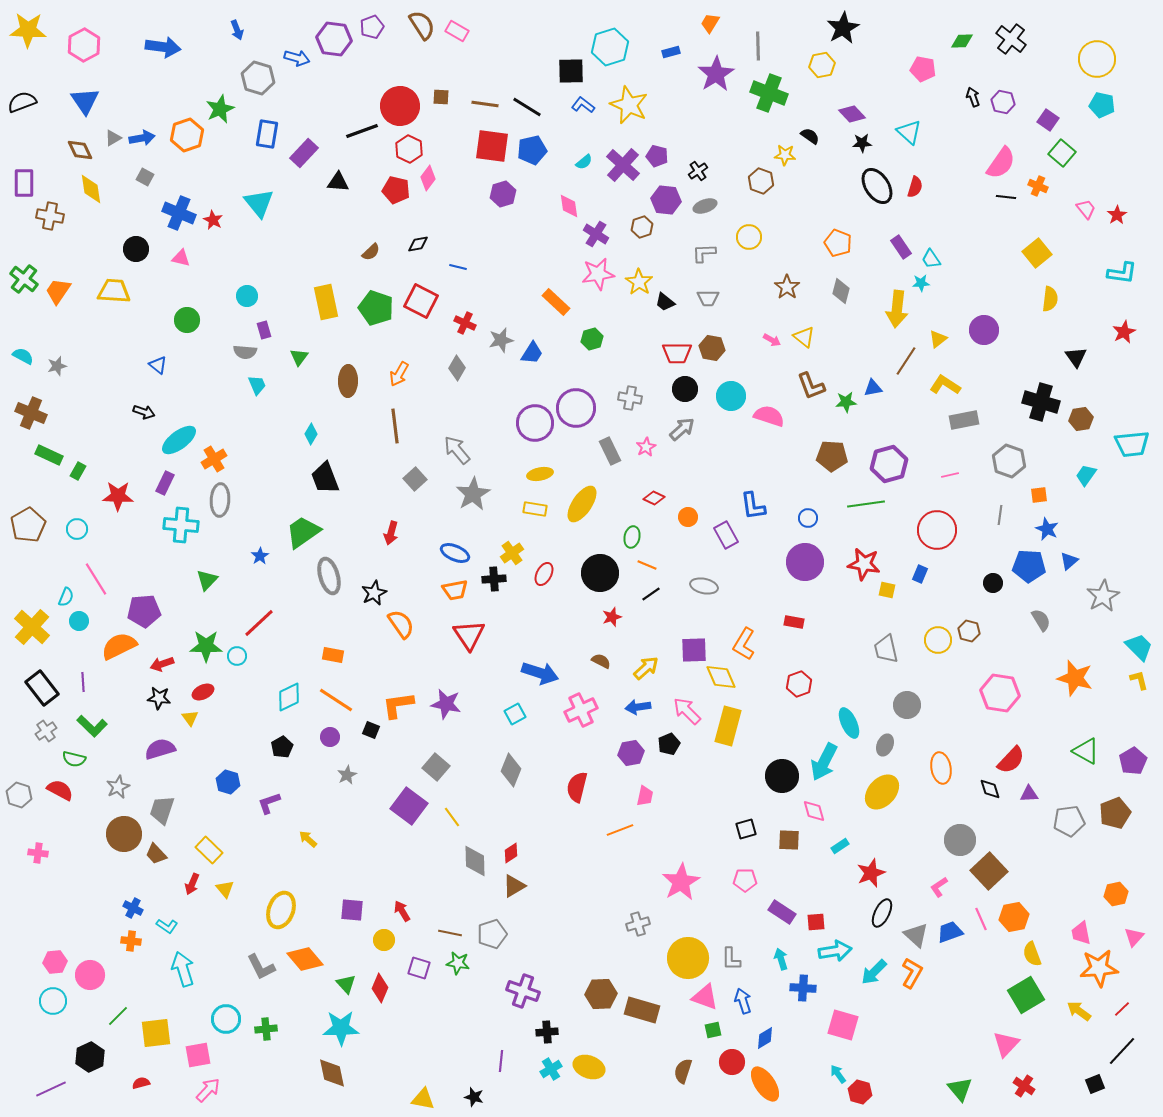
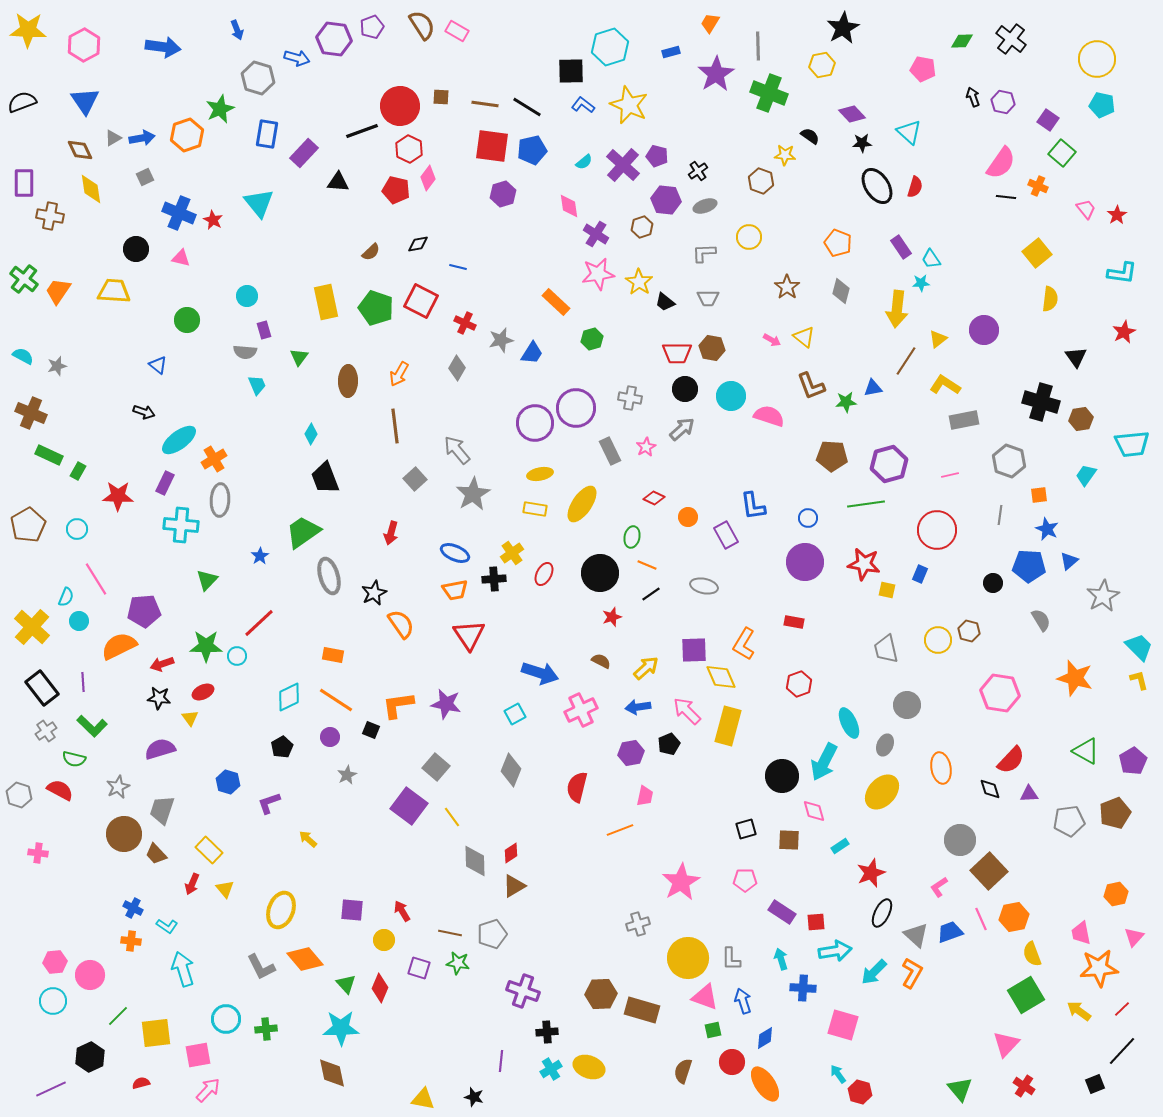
gray square at (145, 177): rotated 36 degrees clockwise
